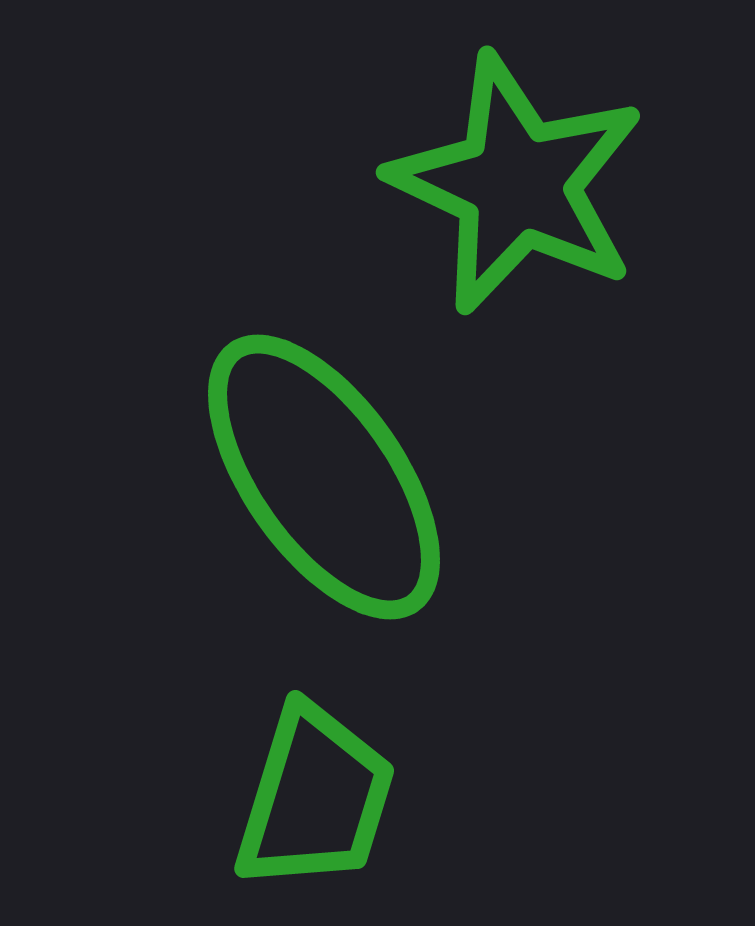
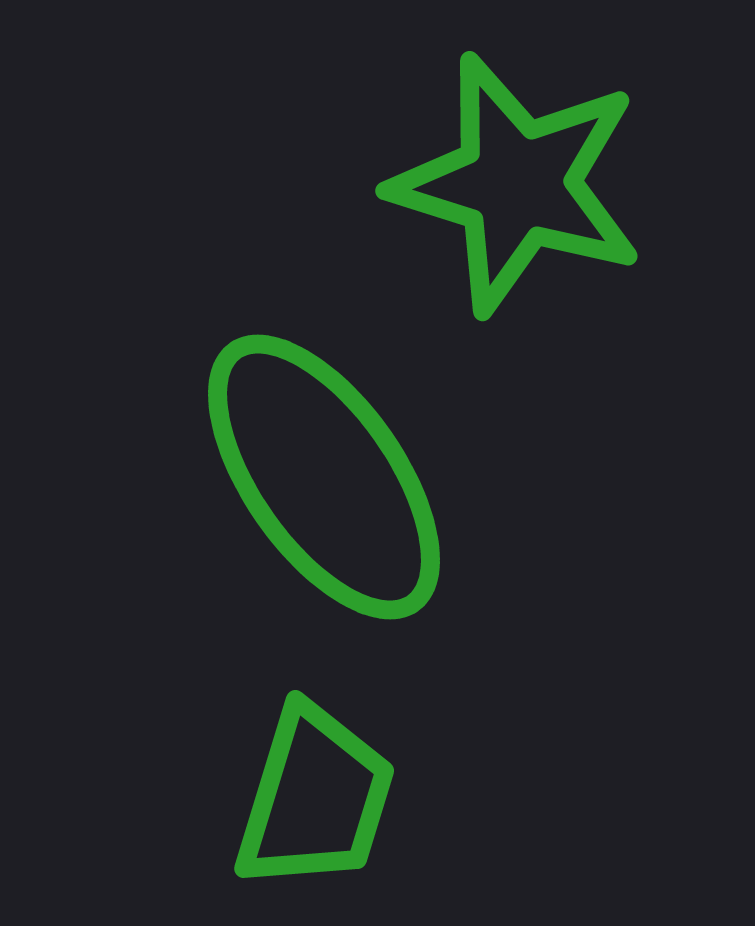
green star: rotated 8 degrees counterclockwise
